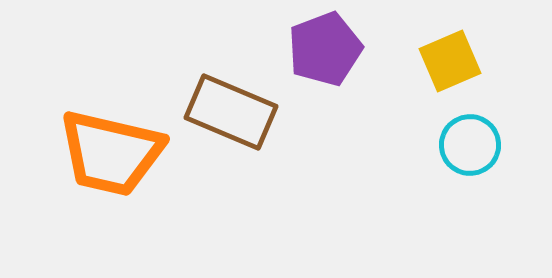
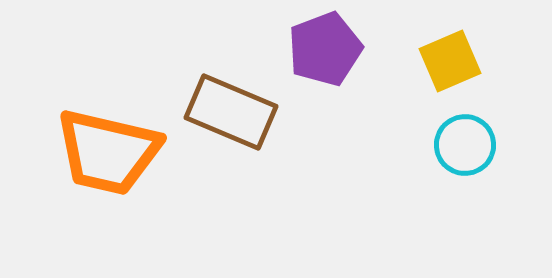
cyan circle: moved 5 px left
orange trapezoid: moved 3 px left, 1 px up
